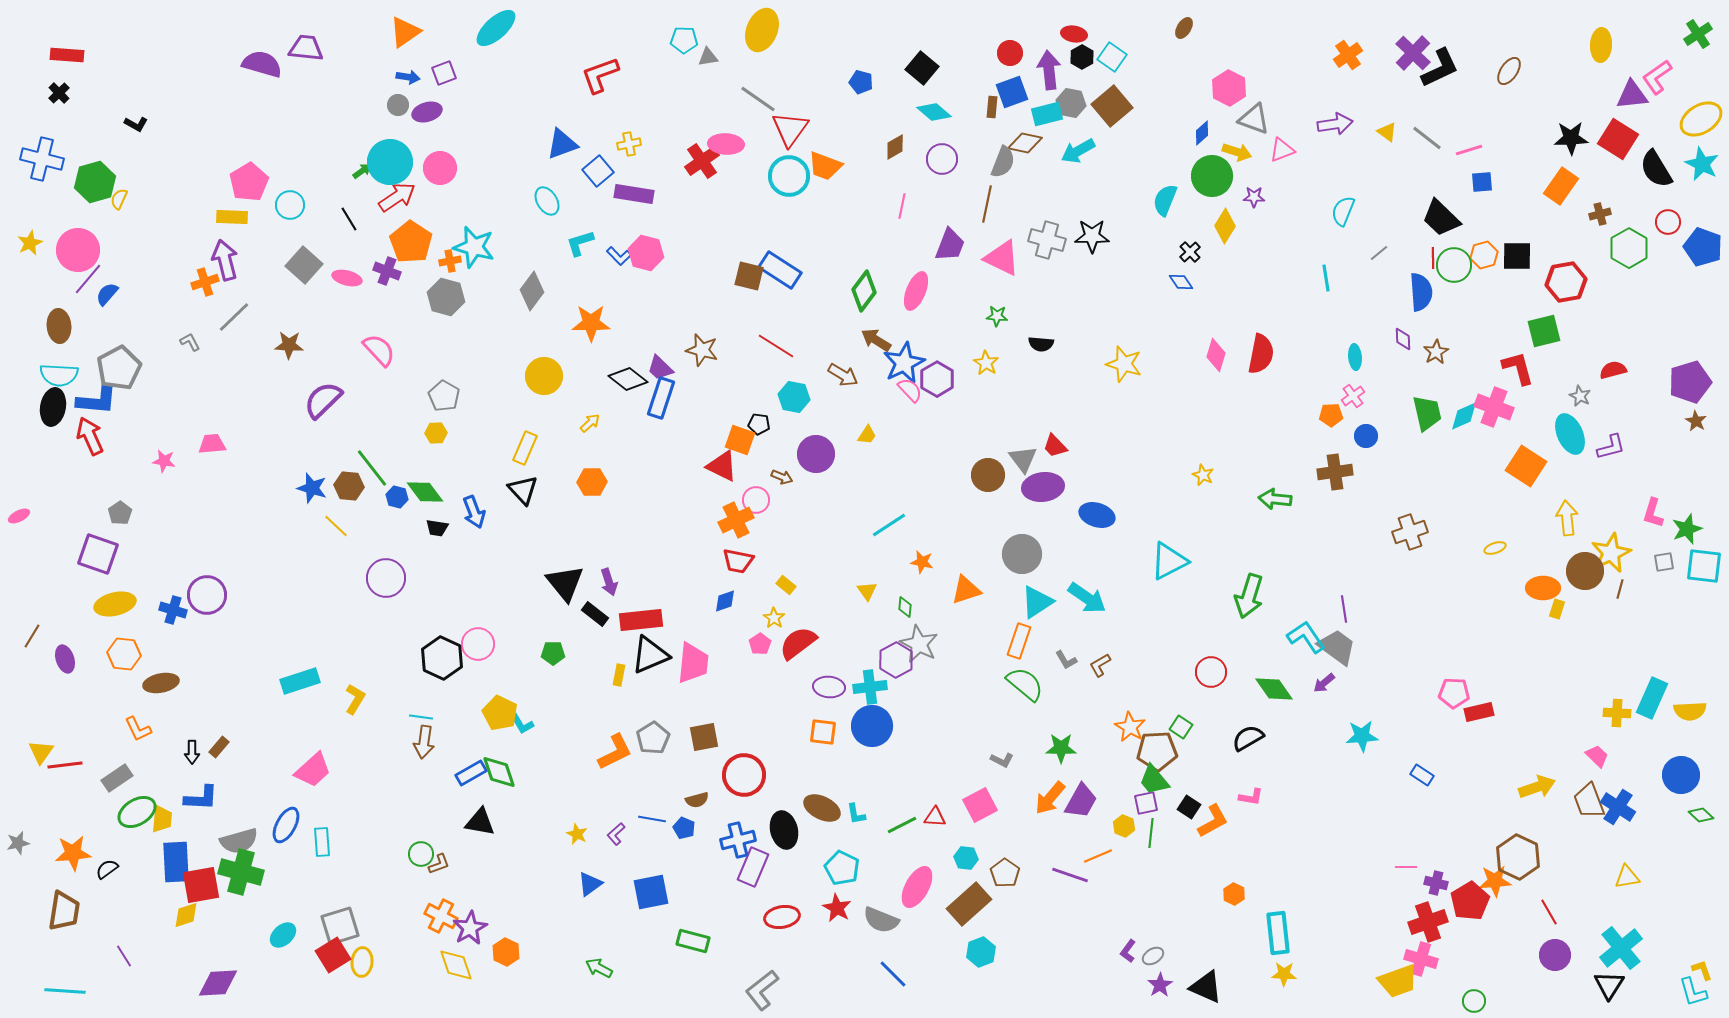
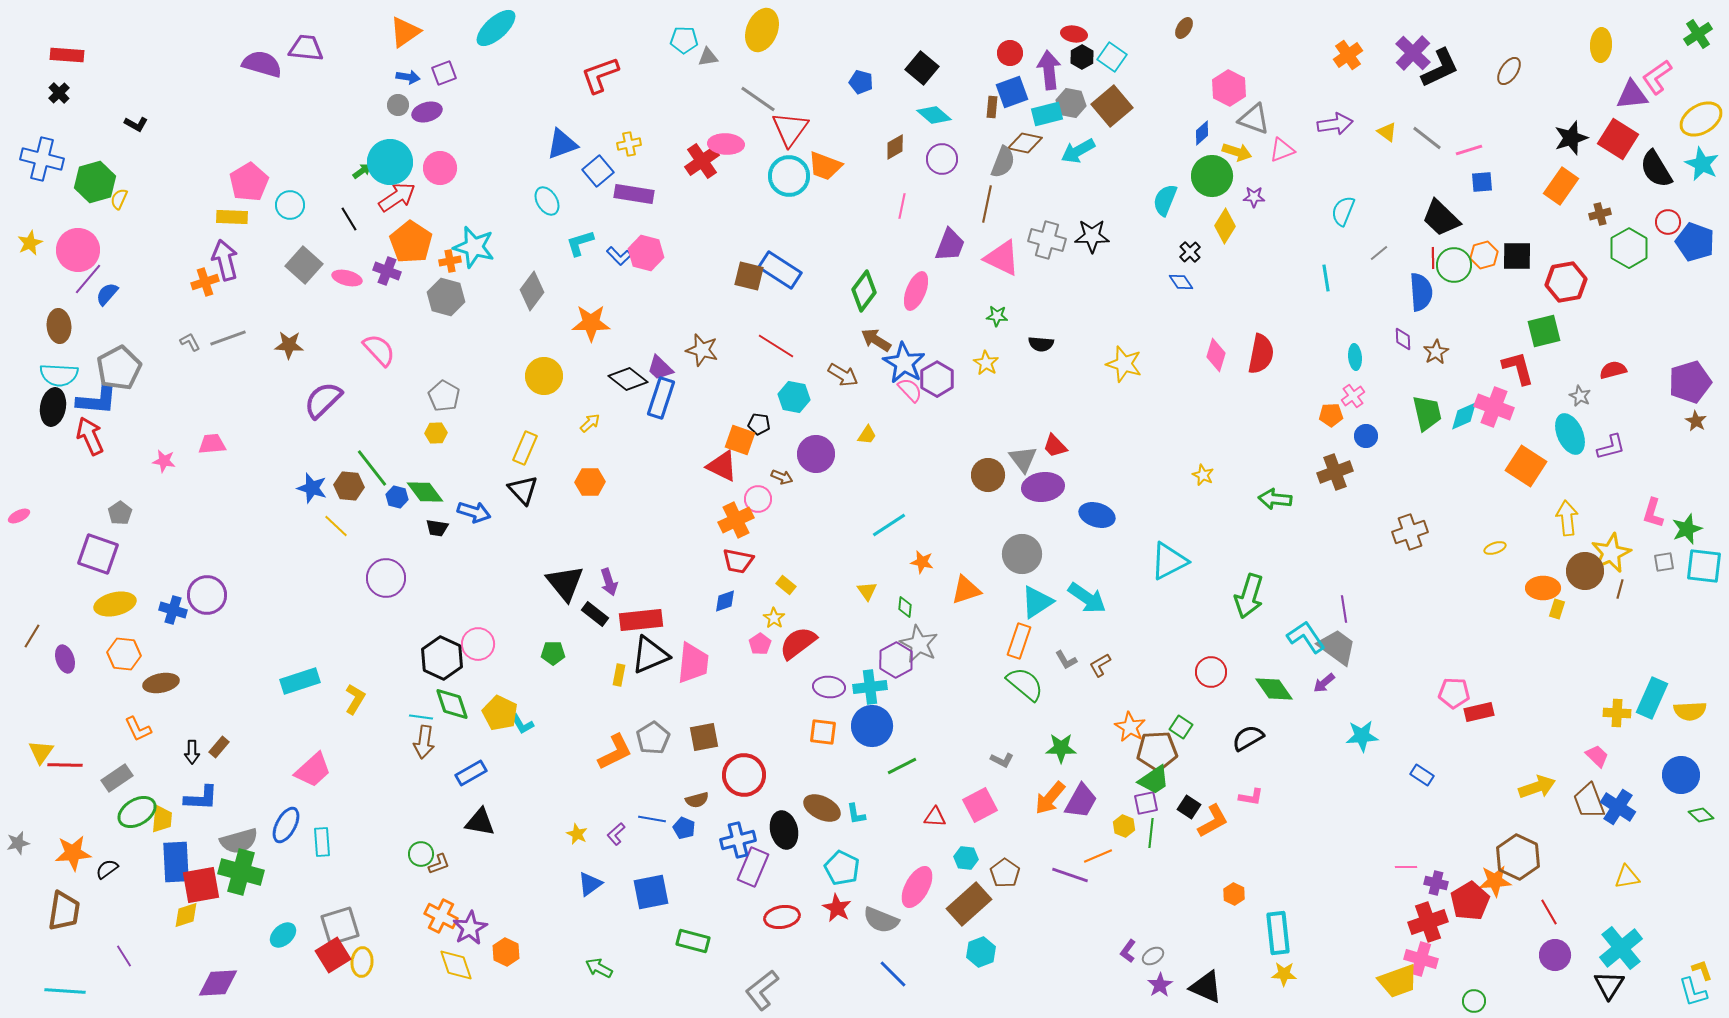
cyan diamond at (934, 112): moved 3 px down
black star at (1571, 138): rotated 16 degrees counterclockwise
blue pentagon at (1703, 247): moved 8 px left, 5 px up
gray line at (234, 317): moved 6 px left, 21 px down; rotated 24 degrees clockwise
blue star at (904, 363): rotated 15 degrees counterclockwise
brown cross at (1335, 472): rotated 12 degrees counterclockwise
orange hexagon at (592, 482): moved 2 px left
pink circle at (756, 500): moved 2 px right, 1 px up
blue arrow at (474, 512): rotated 52 degrees counterclockwise
red line at (65, 765): rotated 8 degrees clockwise
green diamond at (499, 772): moved 47 px left, 68 px up
green trapezoid at (1154, 780): rotated 84 degrees counterclockwise
green line at (902, 825): moved 59 px up
